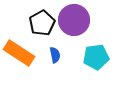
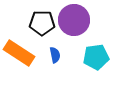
black pentagon: rotated 30 degrees clockwise
